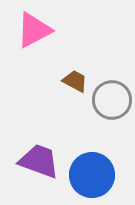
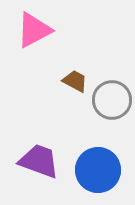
blue circle: moved 6 px right, 5 px up
